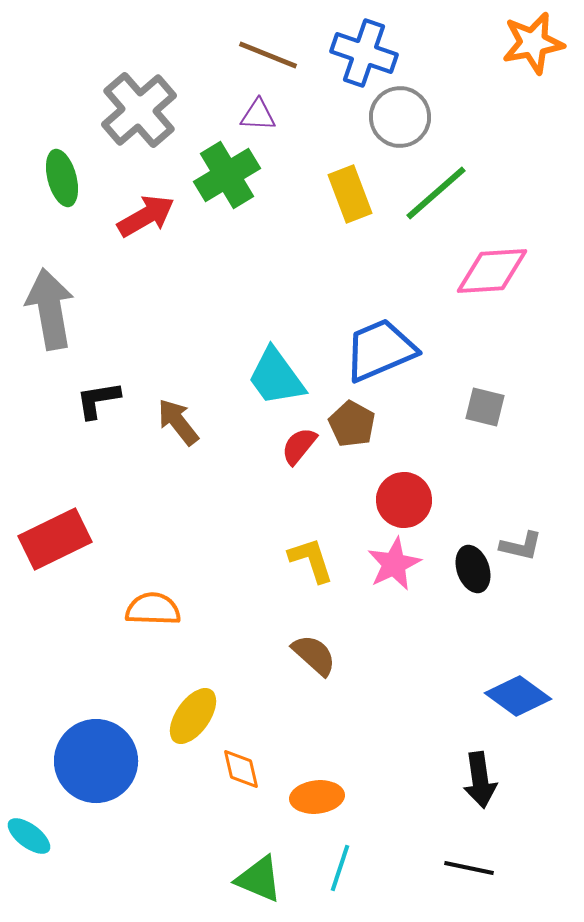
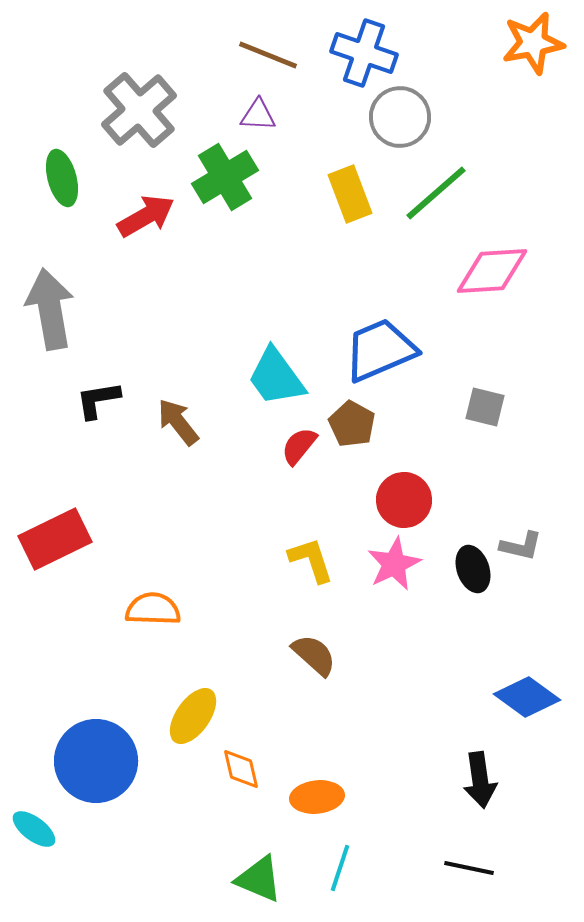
green cross: moved 2 px left, 2 px down
blue diamond: moved 9 px right, 1 px down
cyan ellipse: moved 5 px right, 7 px up
